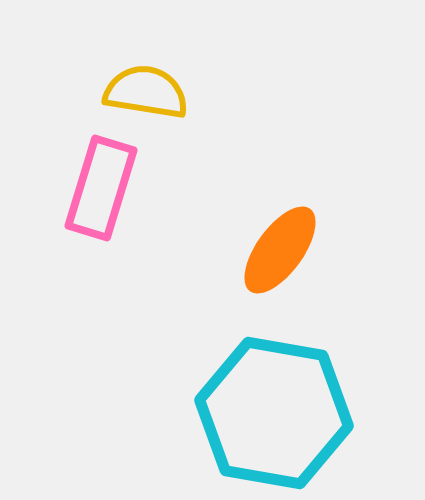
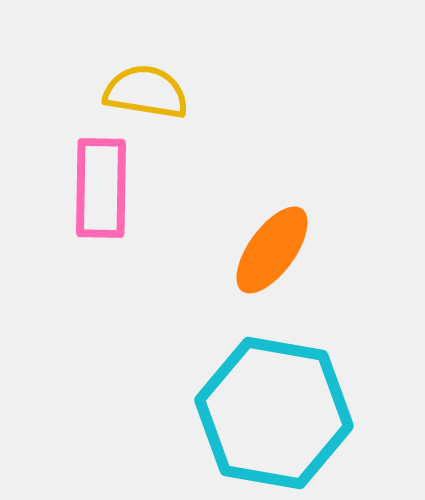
pink rectangle: rotated 16 degrees counterclockwise
orange ellipse: moved 8 px left
